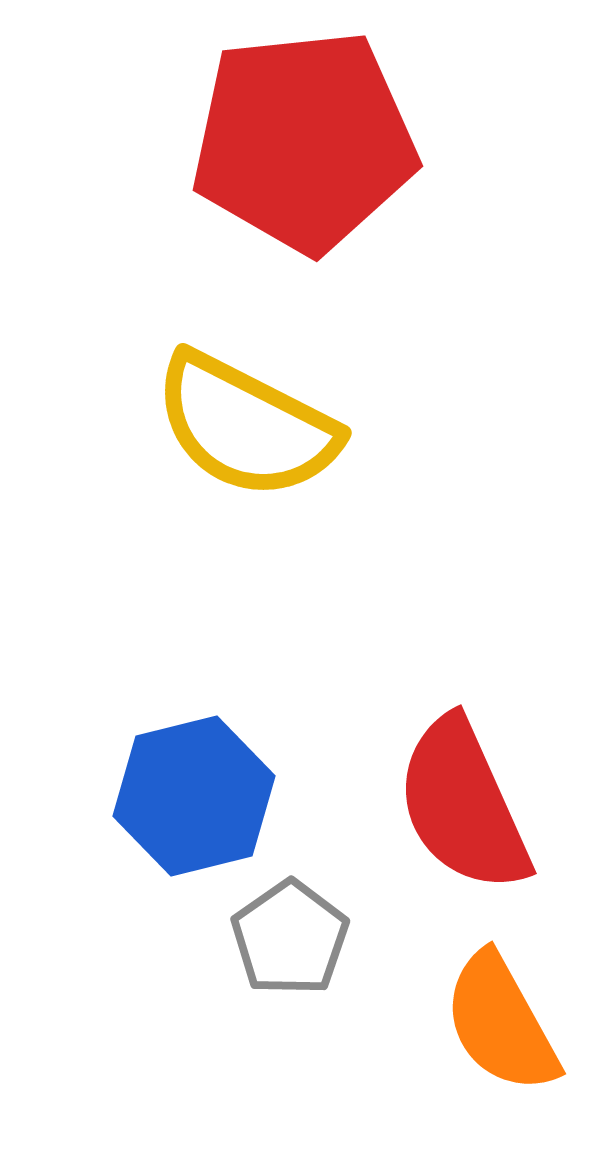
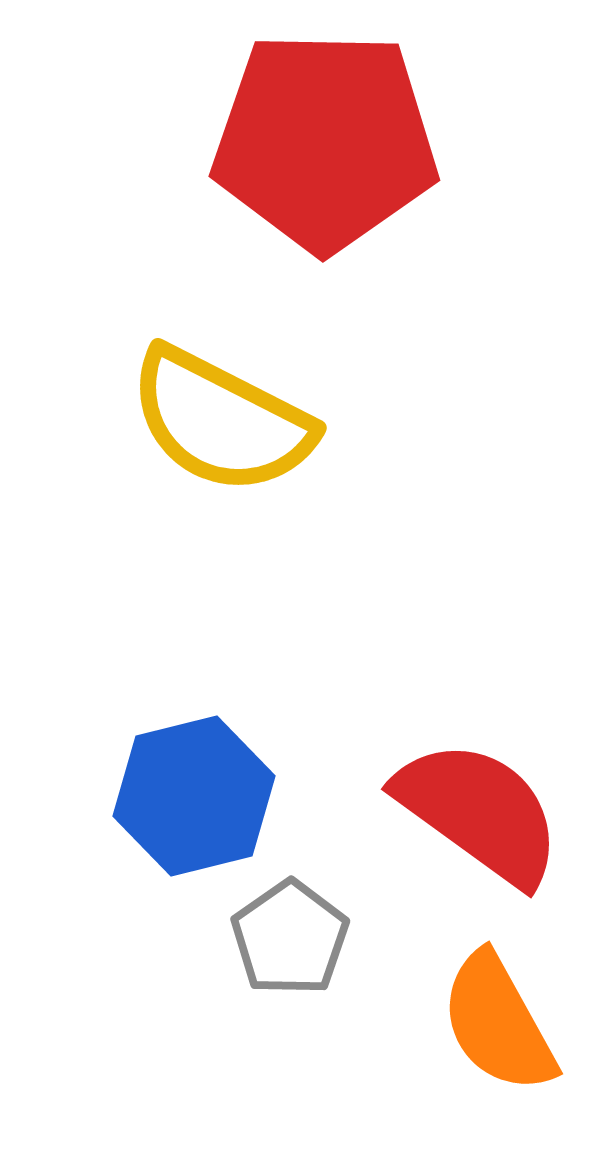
red pentagon: moved 21 px right; rotated 7 degrees clockwise
yellow semicircle: moved 25 px left, 5 px up
red semicircle: moved 16 px right, 7 px down; rotated 150 degrees clockwise
orange semicircle: moved 3 px left
